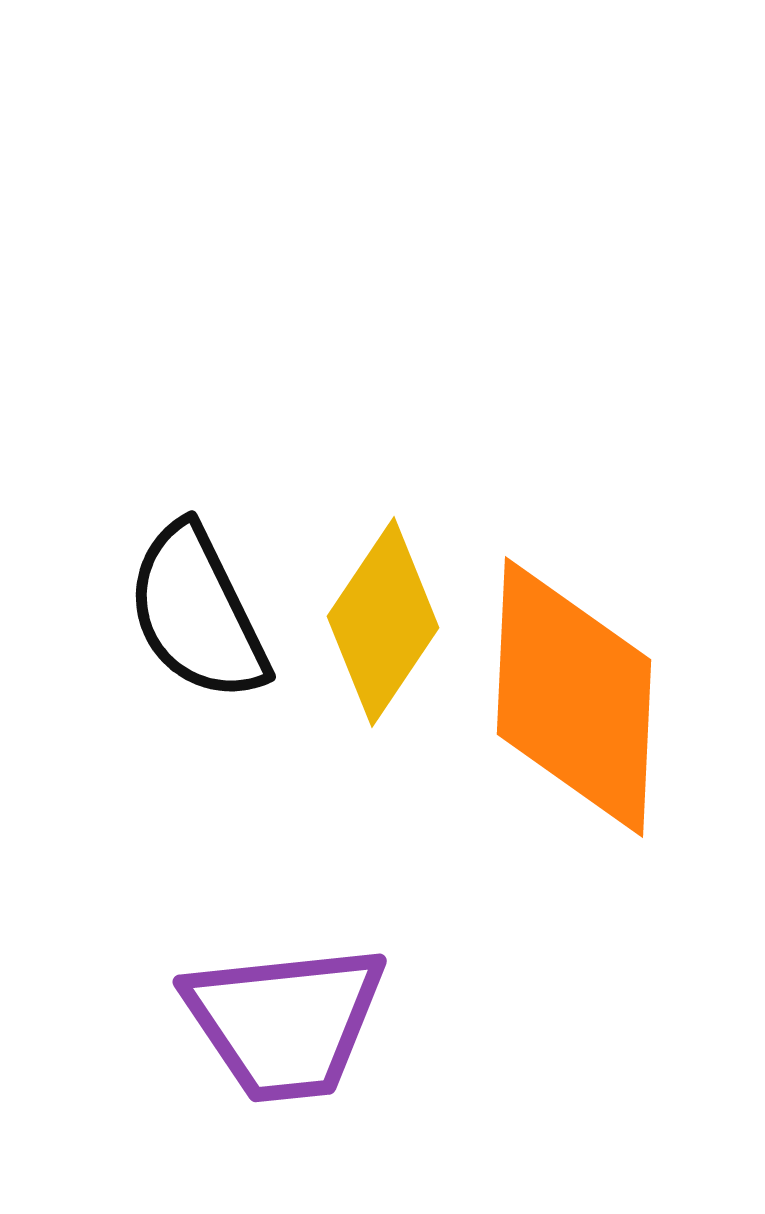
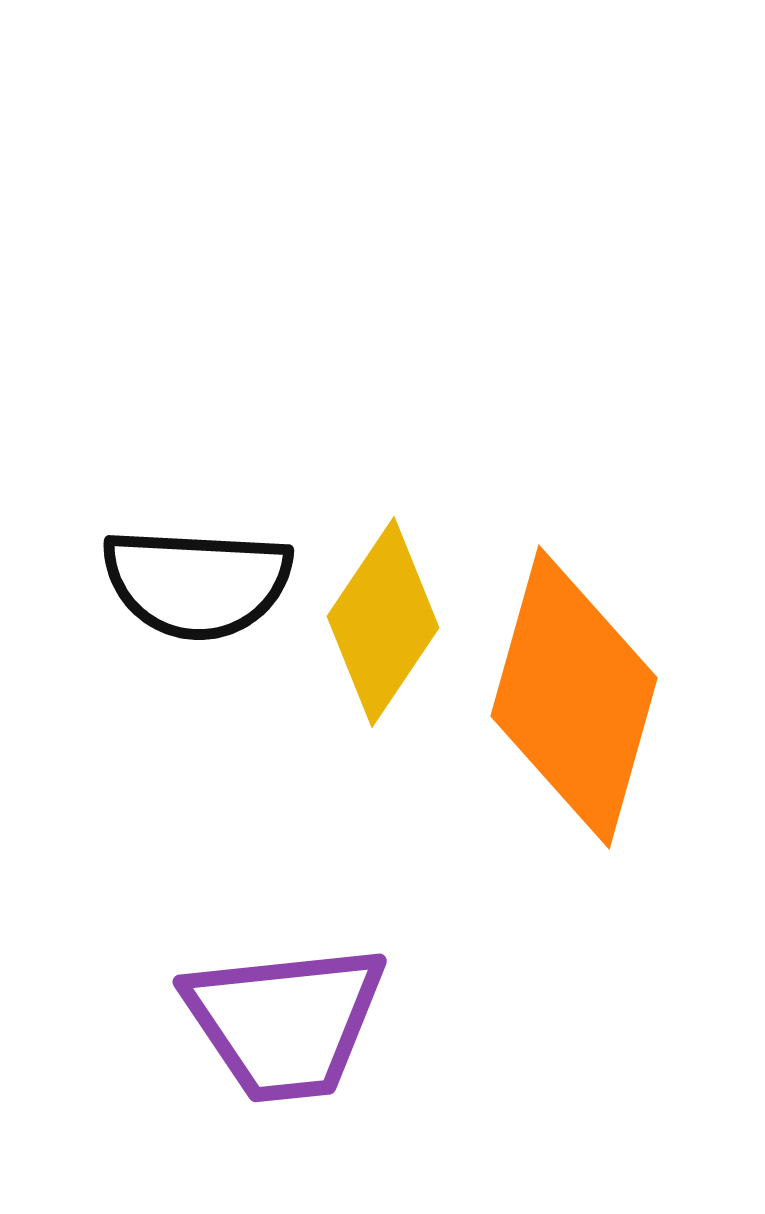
black semicircle: moved 30 px up; rotated 61 degrees counterclockwise
orange diamond: rotated 13 degrees clockwise
